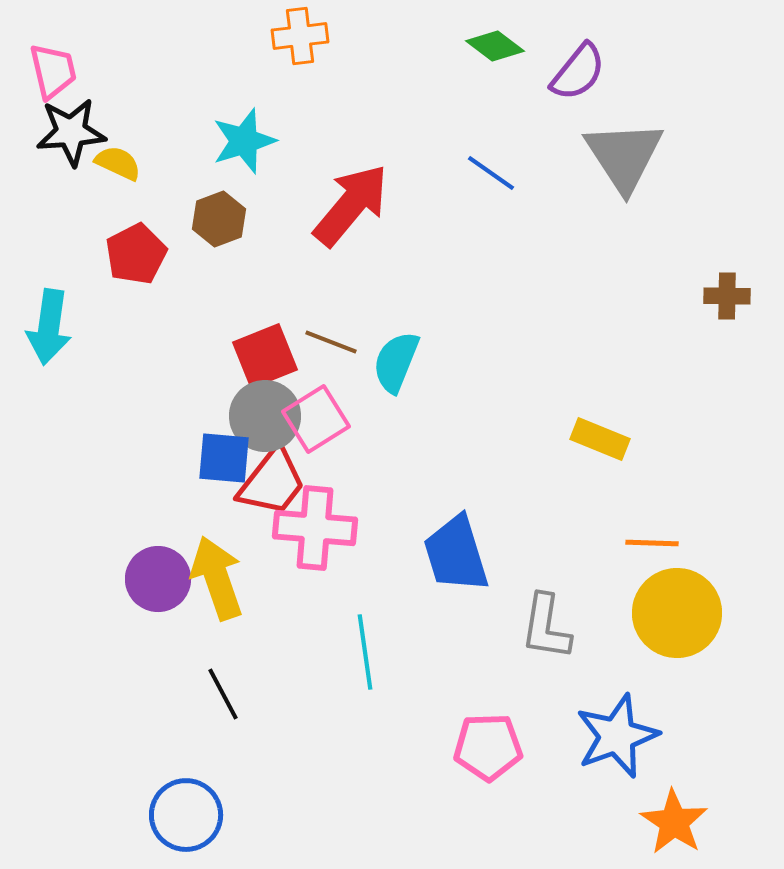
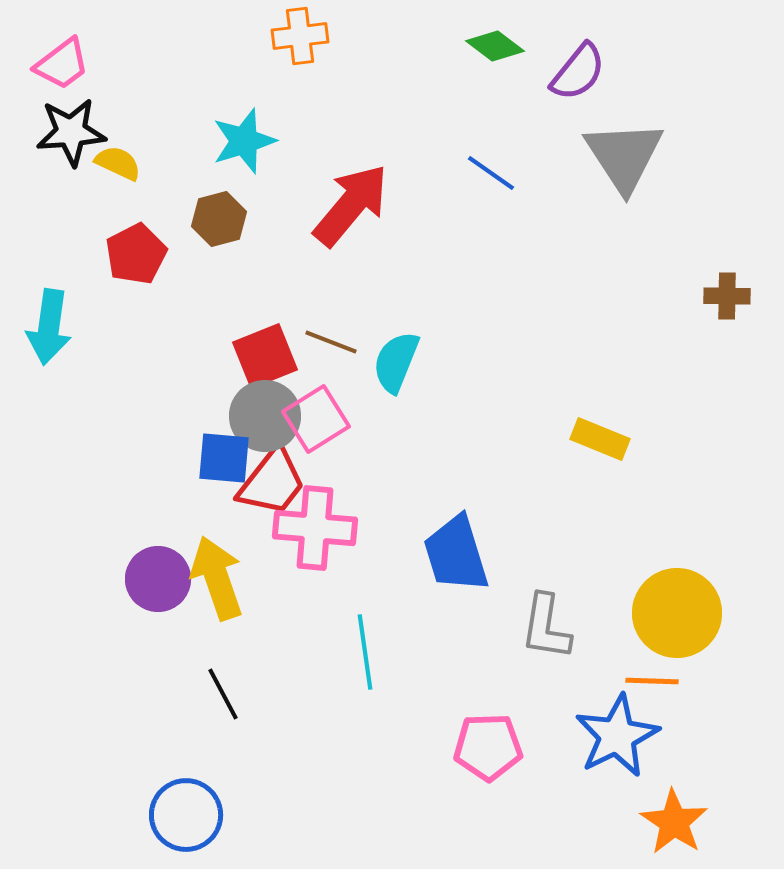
pink trapezoid: moved 9 px right, 7 px up; rotated 66 degrees clockwise
brown hexagon: rotated 6 degrees clockwise
orange line: moved 138 px down
blue star: rotated 6 degrees counterclockwise
